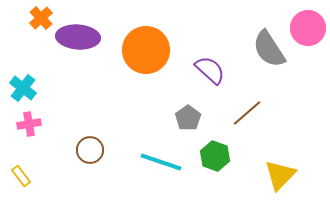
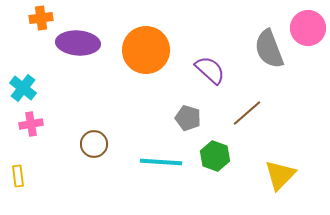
orange cross: rotated 35 degrees clockwise
purple ellipse: moved 6 px down
gray semicircle: rotated 12 degrees clockwise
gray pentagon: rotated 20 degrees counterclockwise
pink cross: moved 2 px right
brown circle: moved 4 px right, 6 px up
cyan line: rotated 15 degrees counterclockwise
yellow rectangle: moved 3 px left; rotated 30 degrees clockwise
